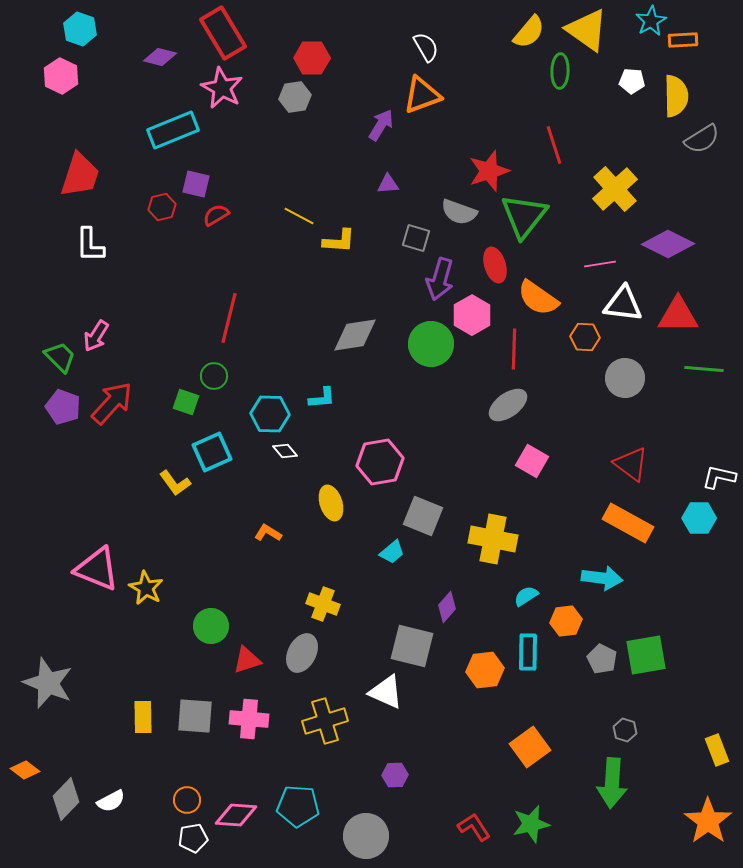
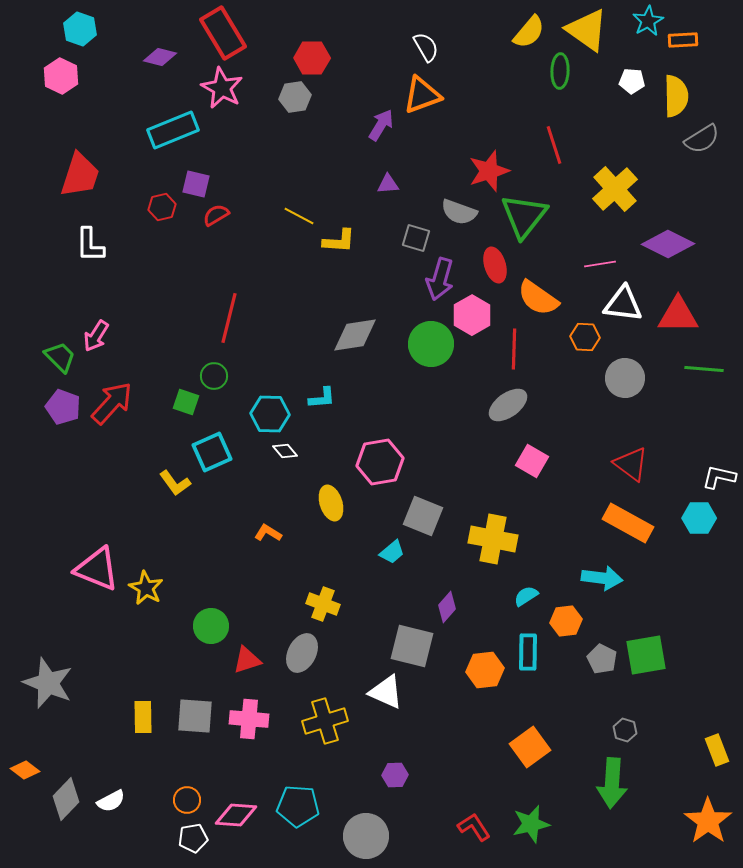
cyan star at (651, 21): moved 3 px left
